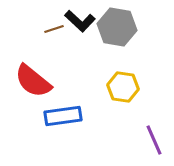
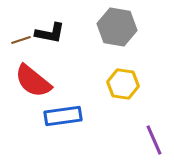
black L-shape: moved 30 px left, 12 px down; rotated 32 degrees counterclockwise
brown line: moved 33 px left, 11 px down
yellow hexagon: moved 3 px up
